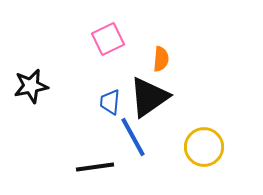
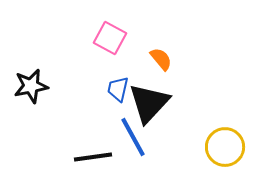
pink square: moved 2 px right, 1 px up; rotated 36 degrees counterclockwise
orange semicircle: rotated 45 degrees counterclockwise
black triangle: moved 6 px down; rotated 12 degrees counterclockwise
blue trapezoid: moved 8 px right, 13 px up; rotated 8 degrees clockwise
yellow circle: moved 21 px right
black line: moved 2 px left, 10 px up
